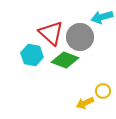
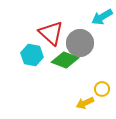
cyan arrow: rotated 15 degrees counterclockwise
gray circle: moved 6 px down
yellow circle: moved 1 px left, 2 px up
